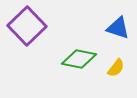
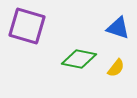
purple square: rotated 30 degrees counterclockwise
